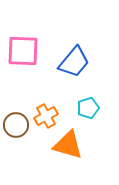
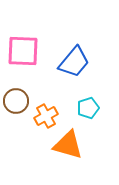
brown circle: moved 24 px up
